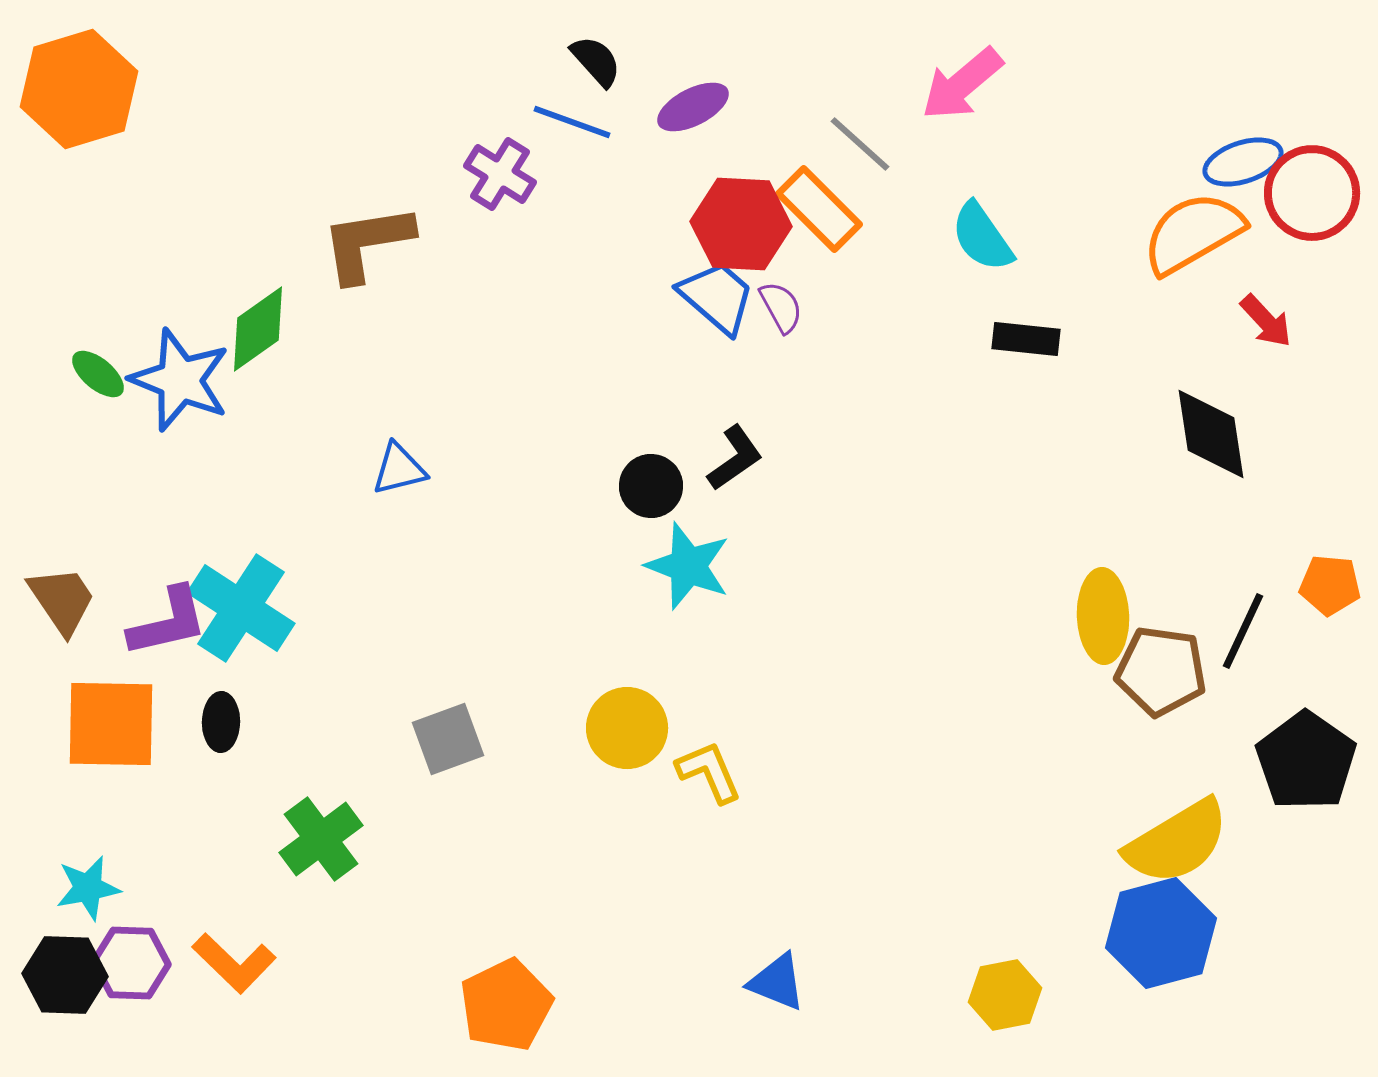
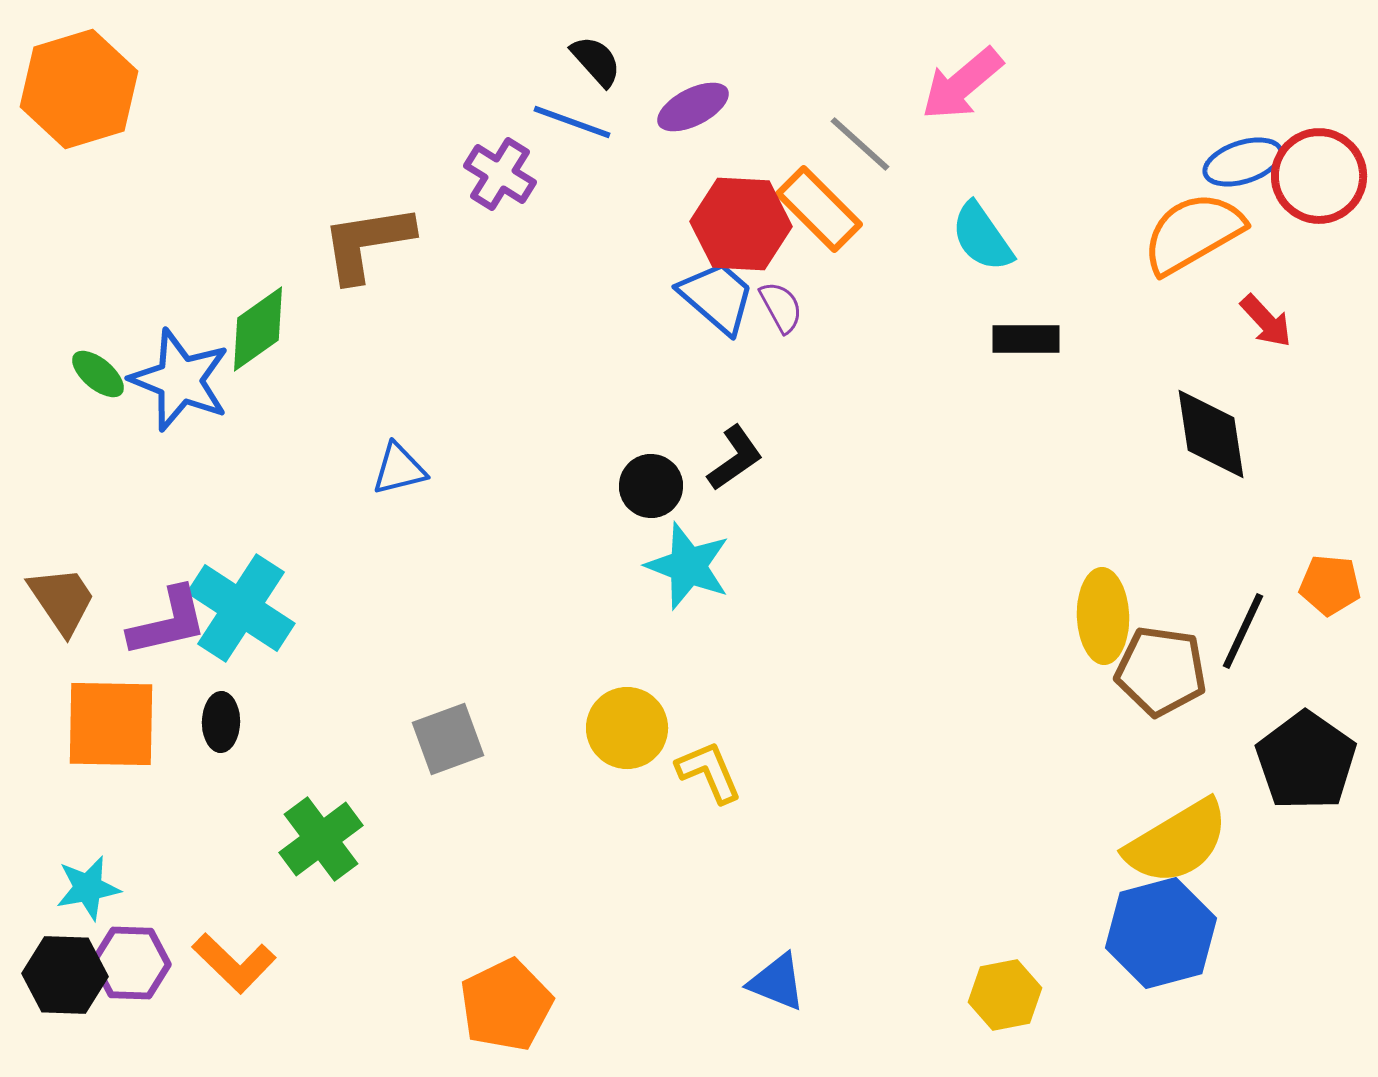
red circle at (1312, 193): moved 7 px right, 17 px up
black rectangle at (1026, 339): rotated 6 degrees counterclockwise
